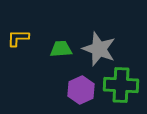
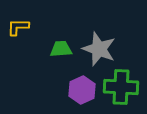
yellow L-shape: moved 11 px up
green cross: moved 2 px down
purple hexagon: moved 1 px right
